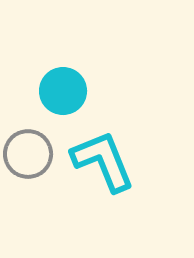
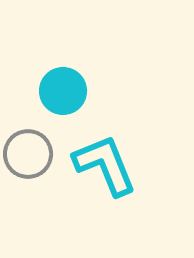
cyan L-shape: moved 2 px right, 4 px down
